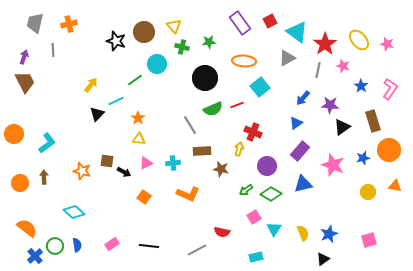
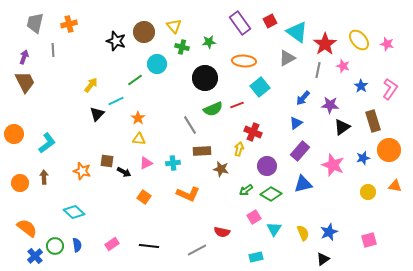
blue star at (329, 234): moved 2 px up
